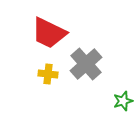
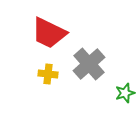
gray cross: moved 3 px right
green star: moved 2 px right, 8 px up
